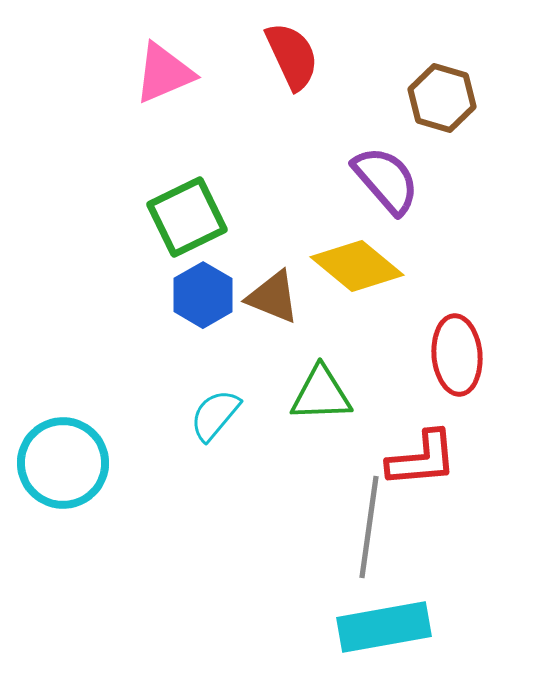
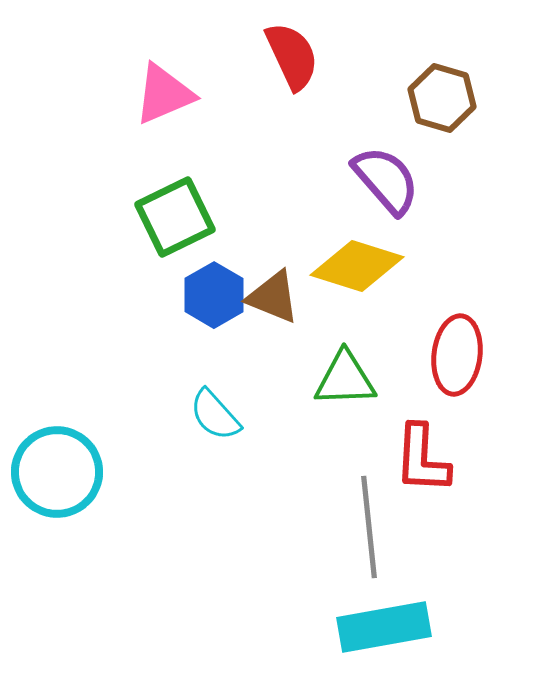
pink triangle: moved 21 px down
green square: moved 12 px left
yellow diamond: rotated 22 degrees counterclockwise
blue hexagon: moved 11 px right
red ellipse: rotated 12 degrees clockwise
green triangle: moved 24 px right, 15 px up
cyan semicircle: rotated 82 degrees counterclockwise
red L-shape: rotated 98 degrees clockwise
cyan circle: moved 6 px left, 9 px down
gray line: rotated 14 degrees counterclockwise
